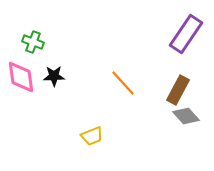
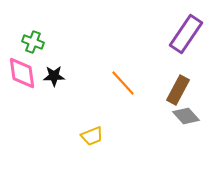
pink diamond: moved 1 px right, 4 px up
